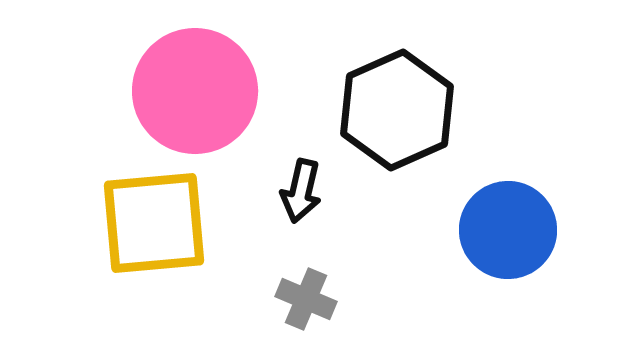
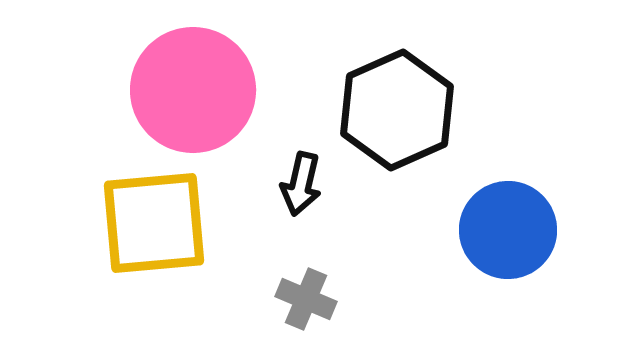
pink circle: moved 2 px left, 1 px up
black arrow: moved 7 px up
